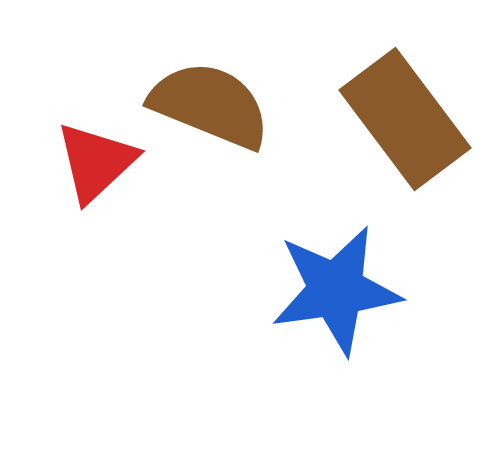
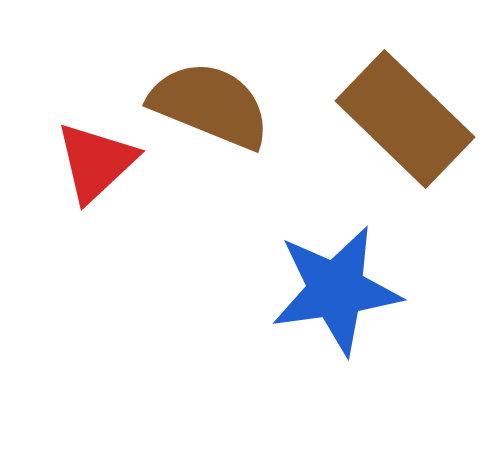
brown rectangle: rotated 9 degrees counterclockwise
